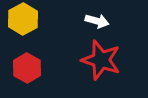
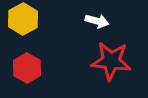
red star: moved 10 px right, 1 px down; rotated 12 degrees counterclockwise
